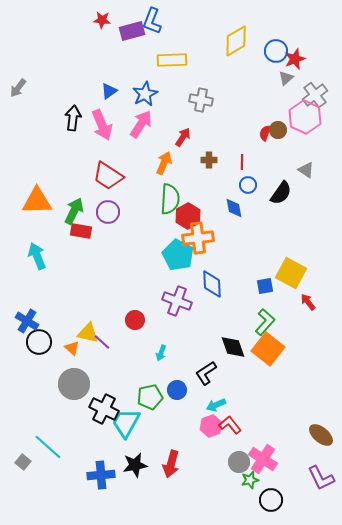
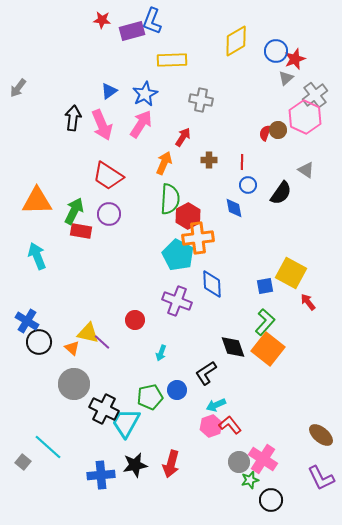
purple circle at (108, 212): moved 1 px right, 2 px down
